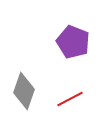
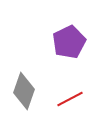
purple pentagon: moved 4 px left; rotated 24 degrees clockwise
